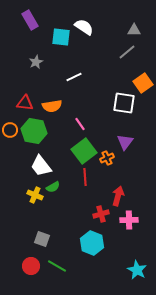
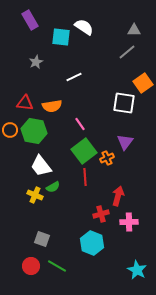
pink cross: moved 2 px down
